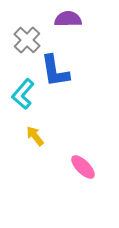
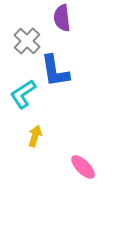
purple semicircle: moved 6 px left, 1 px up; rotated 96 degrees counterclockwise
gray cross: moved 1 px down
cyan L-shape: rotated 16 degrees clockwise
yellow arrow: rotated 55 degrees clockwise
